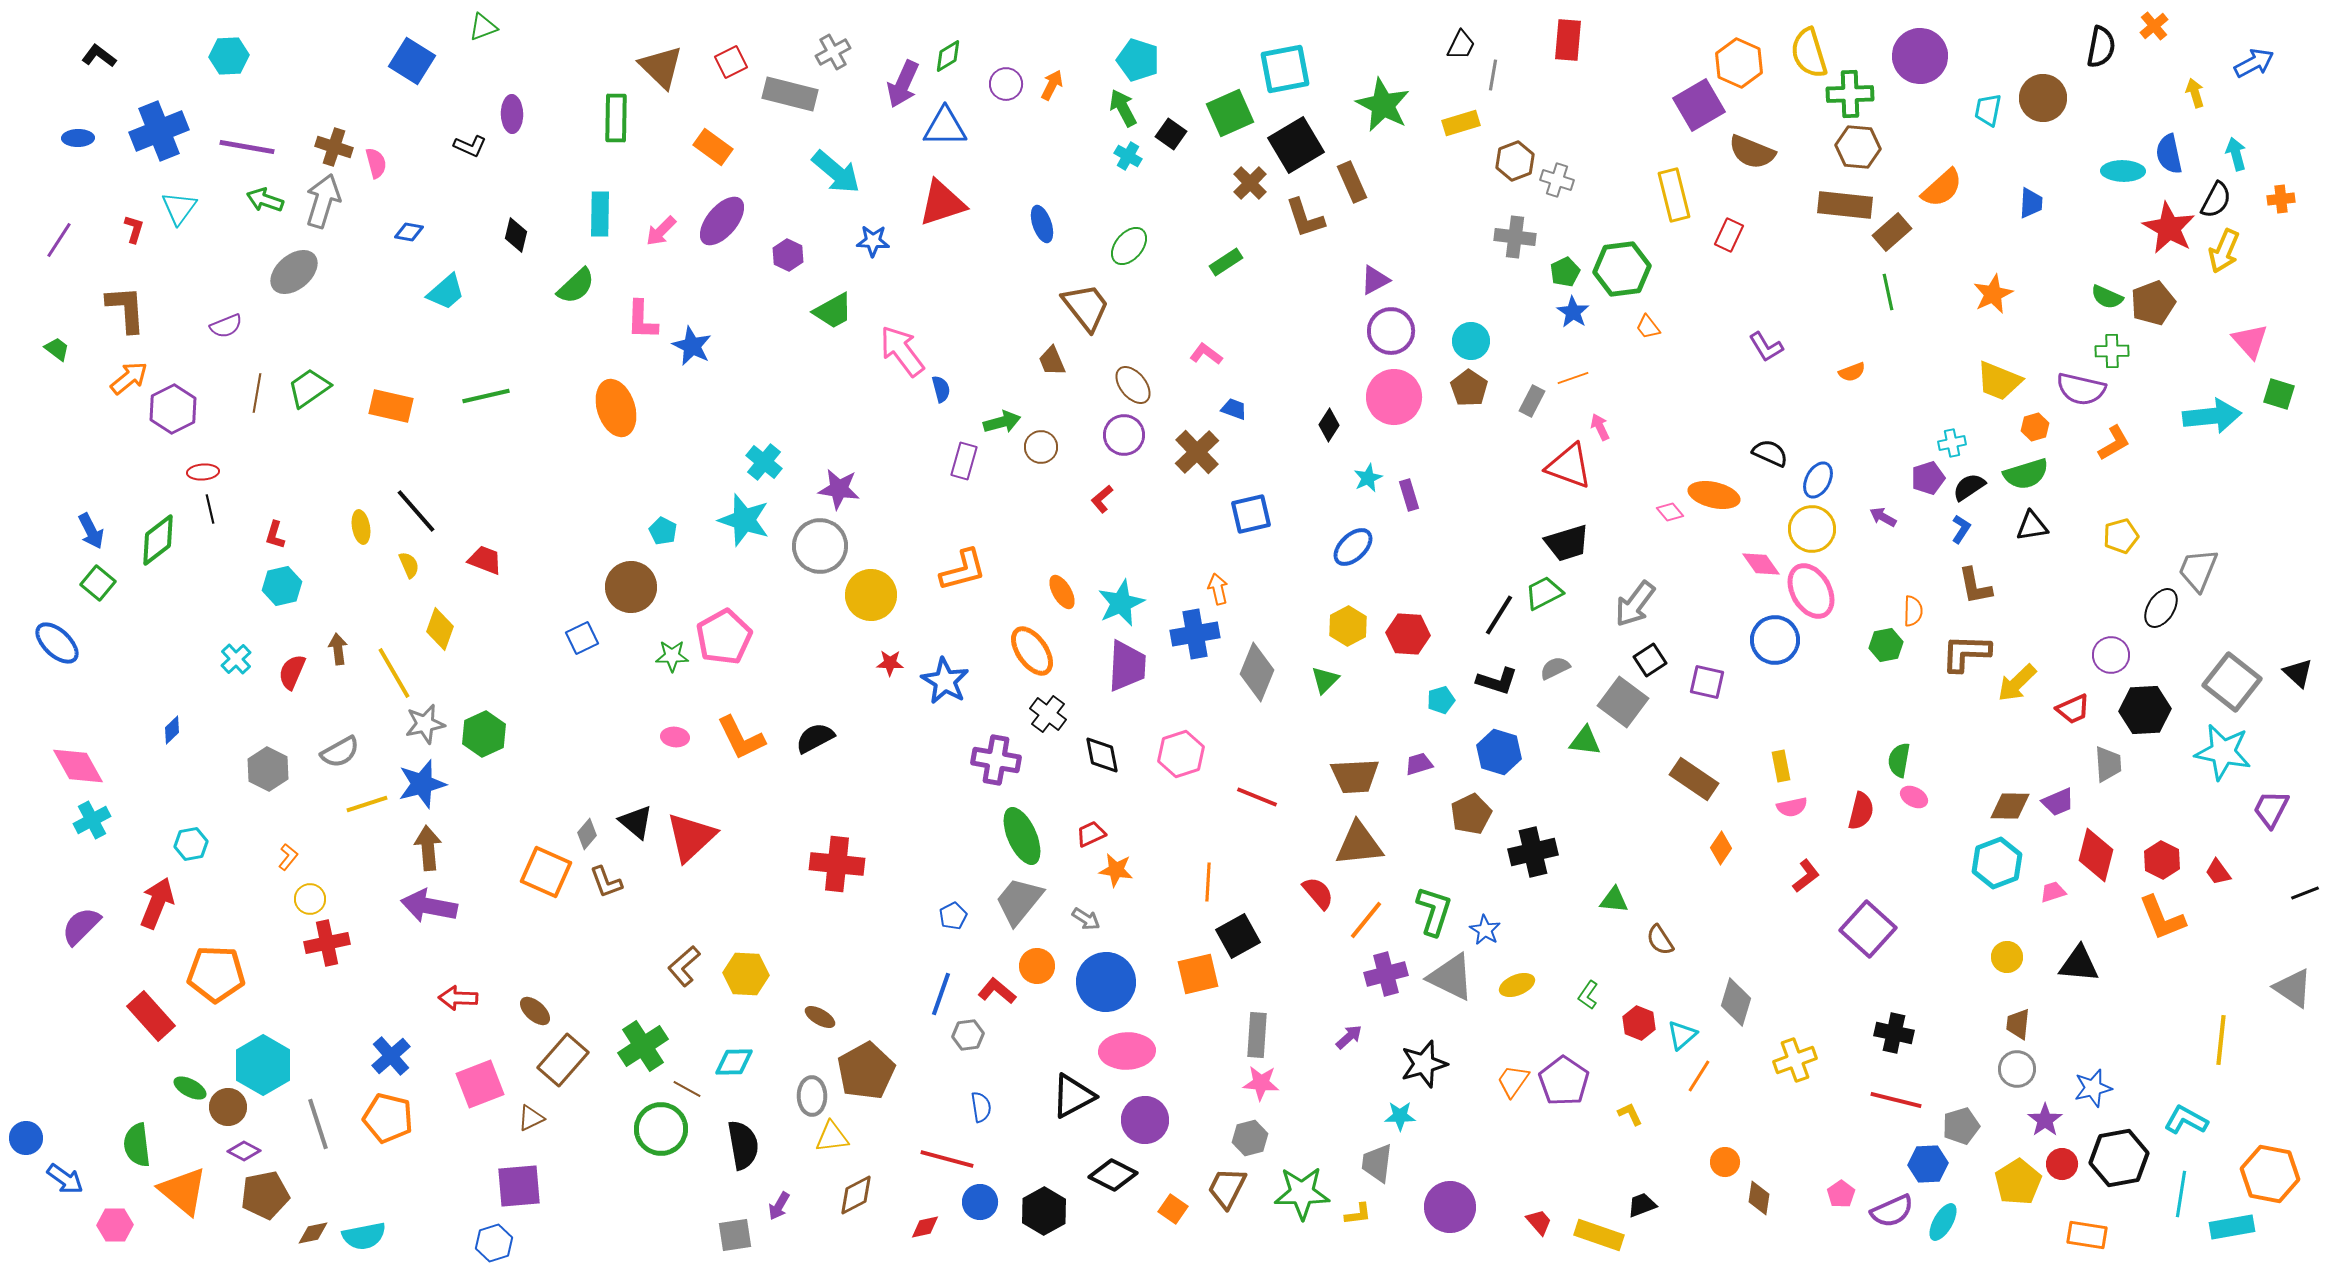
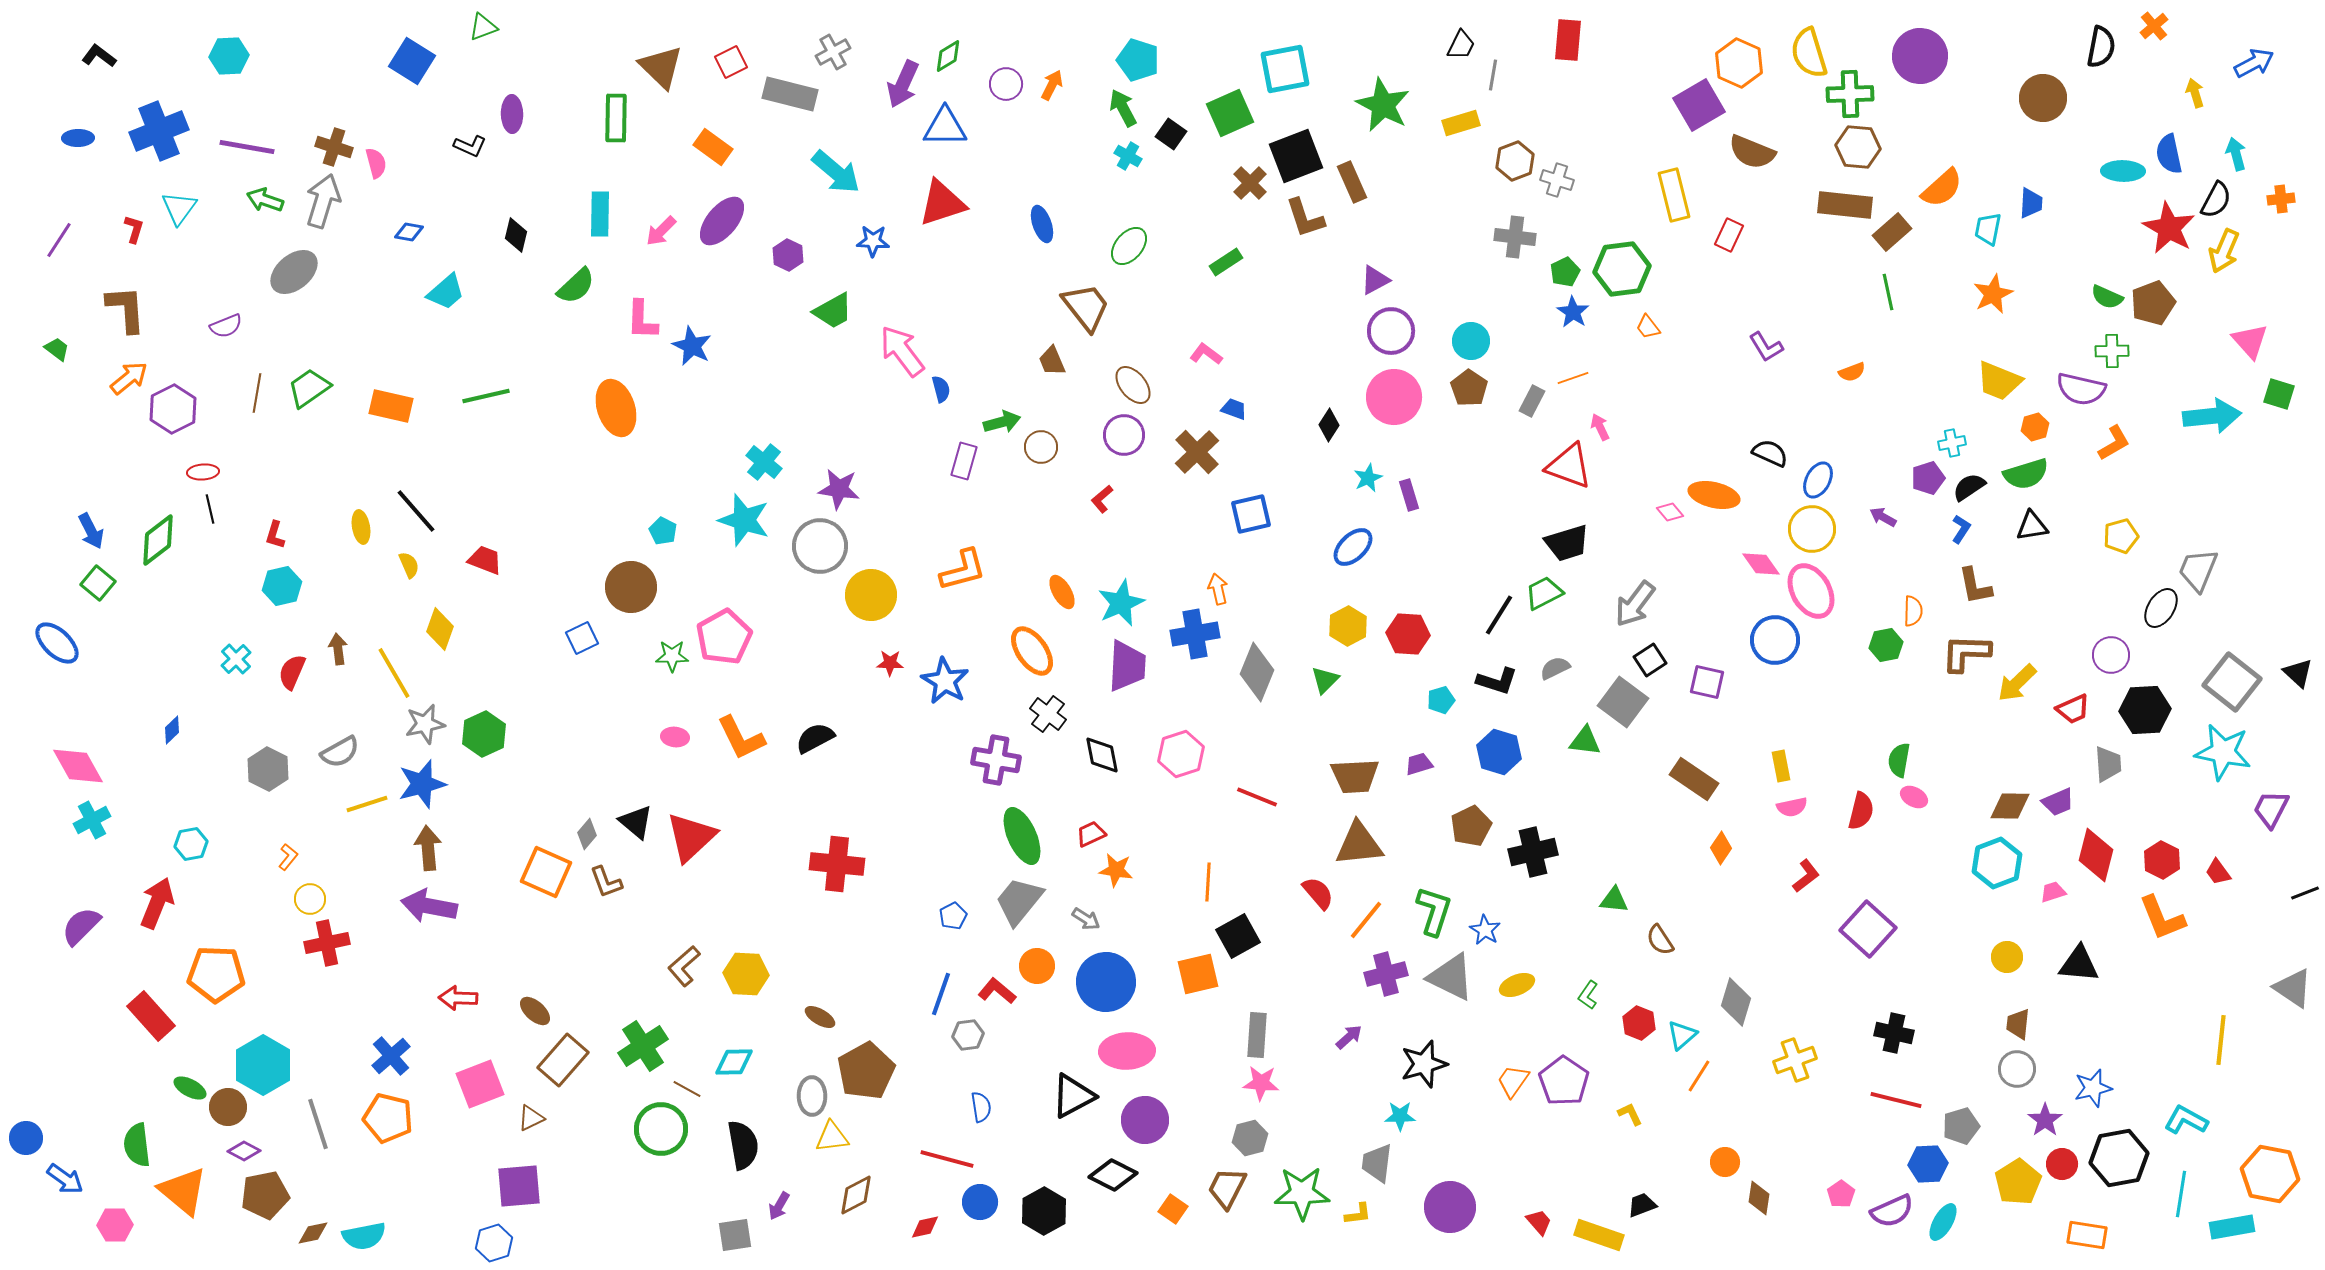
cyan trapezoid at (1988, 110): moved 119 px down
black square at (1296, 145): moved 11 px down; rotated 10 degrees clockwise
brown pentagon at (1471, 814): moved 12 px down
